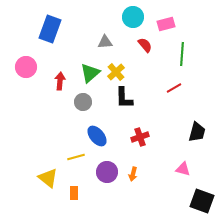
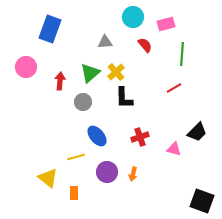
black trapezoid: rotated 30 degrees clockwise
pink triangle: moved 9 px left, 20 px up
